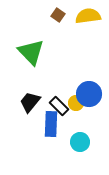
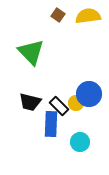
black trapezoid: rotated 115 degrees counterclockwise
